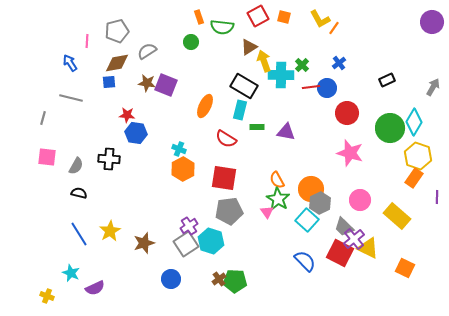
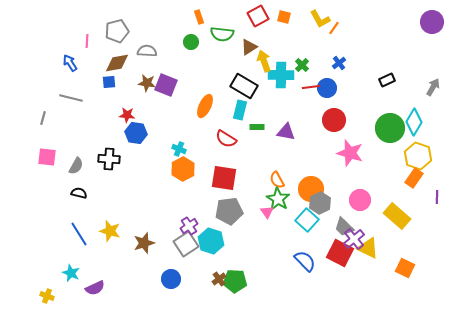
green semicircle at (222, 27): moved 7 px down
gray semicircle at (147, 51): rotated 36 degrees clockwise
red circle at (347, 113): moved 13 px left, 7 px down
yellow star at (110, 231): rotated 25 degrees counterclockwise
